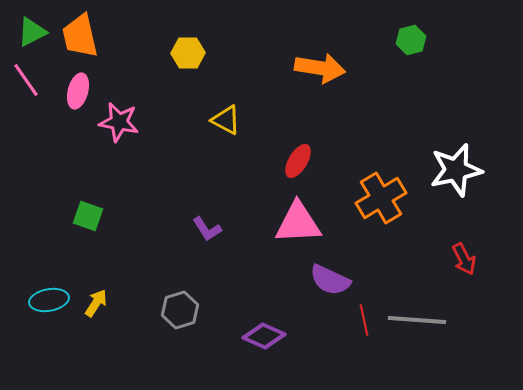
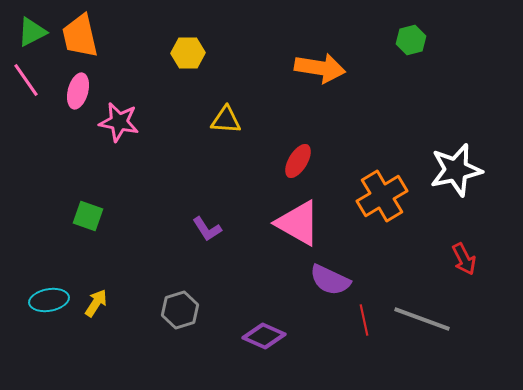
yellow triangle: rotated 24 degrees counterclockwise
orange cross: moved 1 px right, 2 px up
pink triangle: rotated 33 degrees clockwise
gray line: moved 5 px right, 1 px up; rotated 16 degrees clockwise
